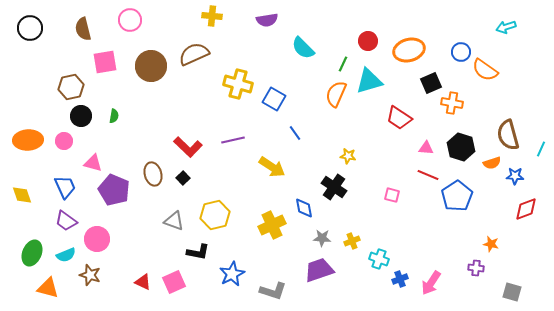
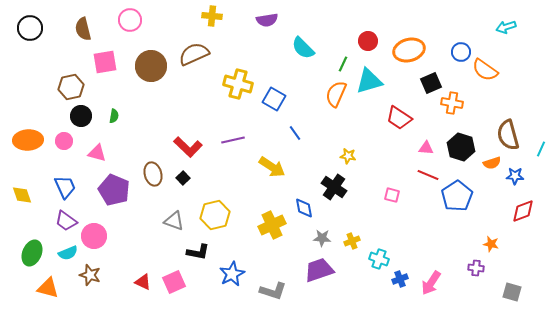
pink triangle at (93, 163): moved 4 px right, 10 px up
red diamond at (526, 209): moved 3 px left, 2 px down
pink circle at (97, 239): moved 3 px left, 3 px up
cyan semicircle at (66, 255): moved 2 px right, 2 px up
